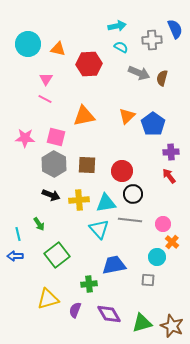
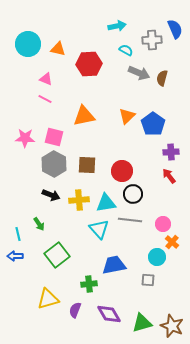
cyan semicircle at (121, 47): moved 5 px right, 3 px down
pink triangle at (46, 79): rotated 40 degrees counterclockwise
pink square at (56, 137): moved 2 px left
